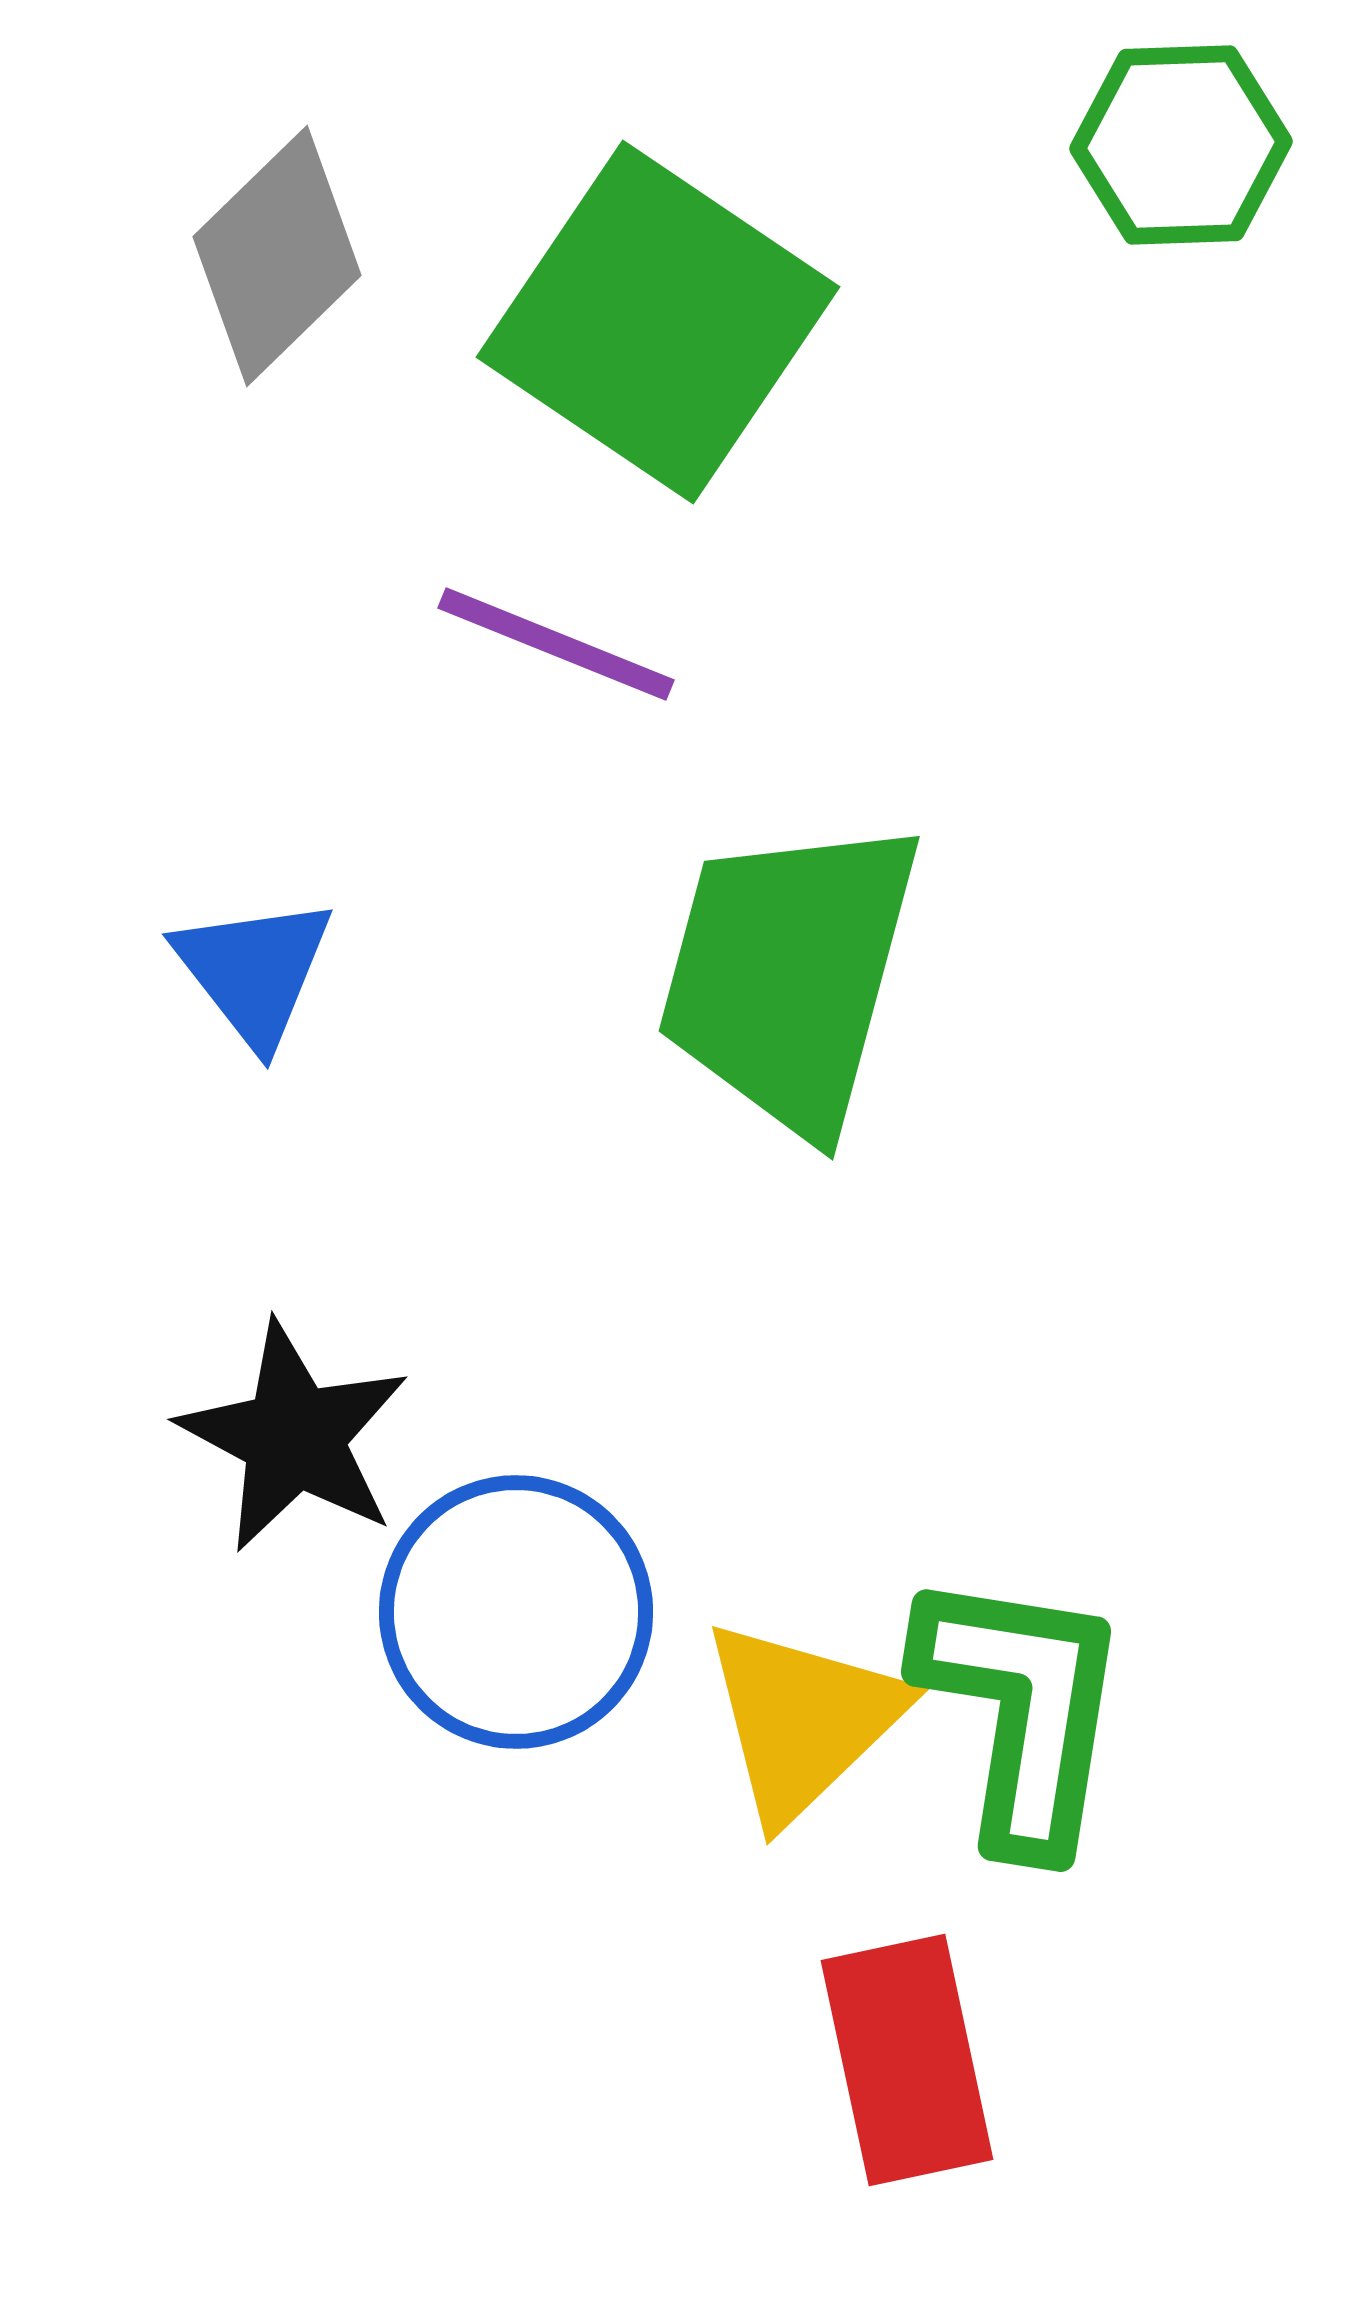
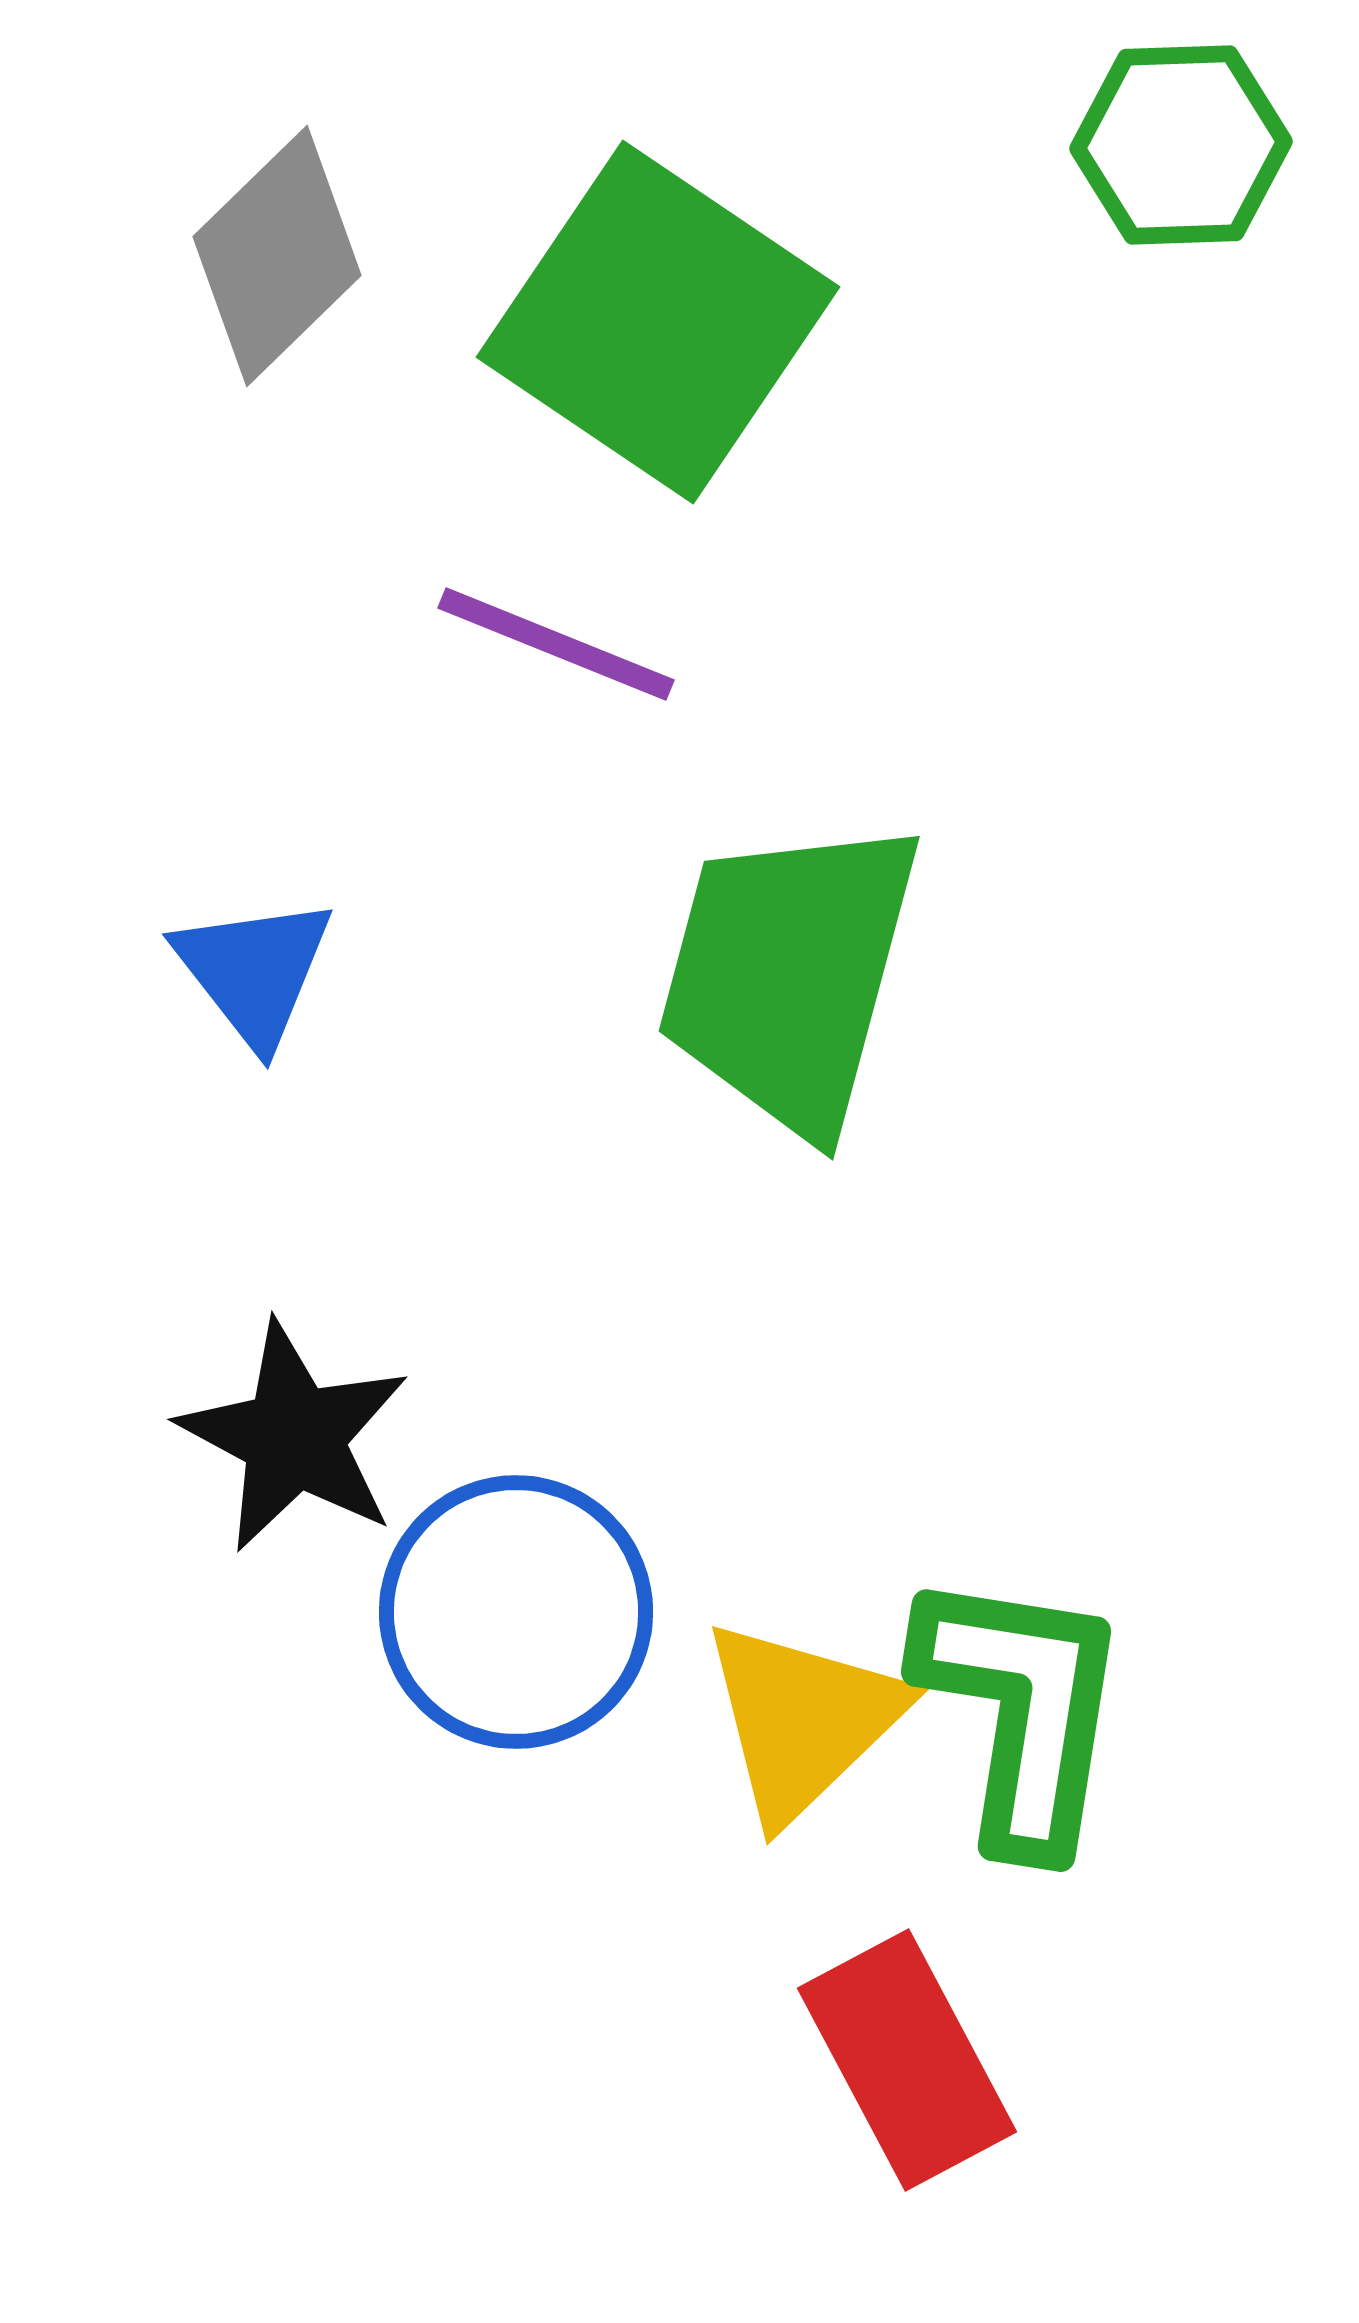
red rectangle: rotated 16 degrees counterclockwise
